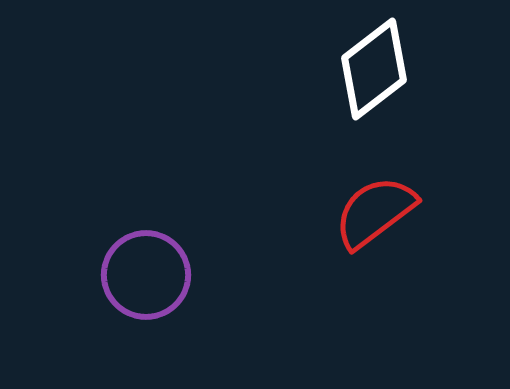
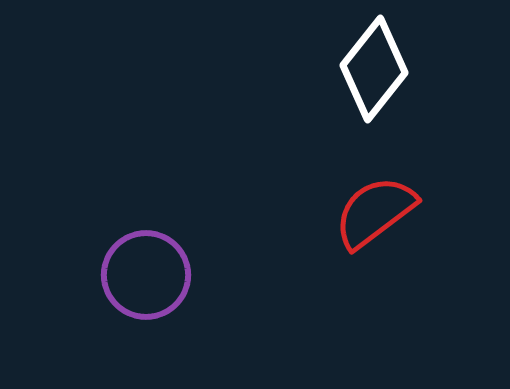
white diamond: rotated 14 degrees counterclockwise
